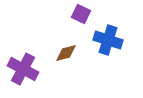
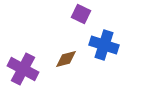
blue cross: moved 4 px left, 5 px down
brown diamond: moved 6 px down
